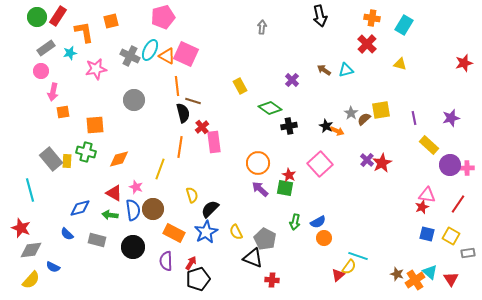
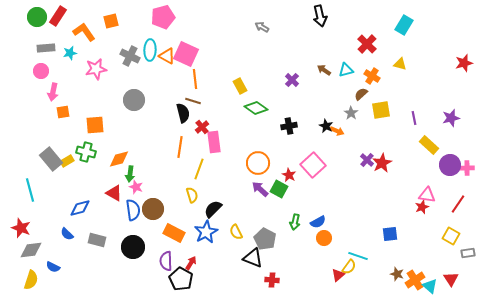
orange cross at (372, 18): moved 58 px down; rotated 21 degrees clockwise
gray arrow at (262, 27): rotated 64 degrees counterclockwise
orange L-shape at (84, 32): rotated 25 degrees counterclockwise
gray rectangle at (46, 48): rotated 30 degrees clockwise
cyan ellipse at (150, 50): rotated 25 degrees counterclockwise
orange line at (177, 86): moved 18 px right, 7 px up
green diamond at (270, 108): moved 14 px left
brown semicircle at (364, 119): moved 3 px left, 25 px up
yellow rectangle at (67, 161): rotated 56 degrees clockwise
pink square at (320, 164): moved 7 px left, 1 px down
yellow line at (160, 169): moved 39 px right
green square at (285, 188): moved 6 px left, 1 px down; rotated 18 degrees clockwise
black semicircle at (210, 209): moved 3 px right
green arrow at (110, 215): moved 20 px right, 41 px up; rotated 91 degrees counterclockwise
blue square at (427, 234): moved 37 px left; rotated 21 degrees counterclockwise
cyan triangle at (430, 272): moved 14 px down
black pentagon at (198, 279): moved 17 px left; rotated 25 degrees counterclockwise
yellow semicircle at (31, 280): rotated 24 degrees counterclockwise
